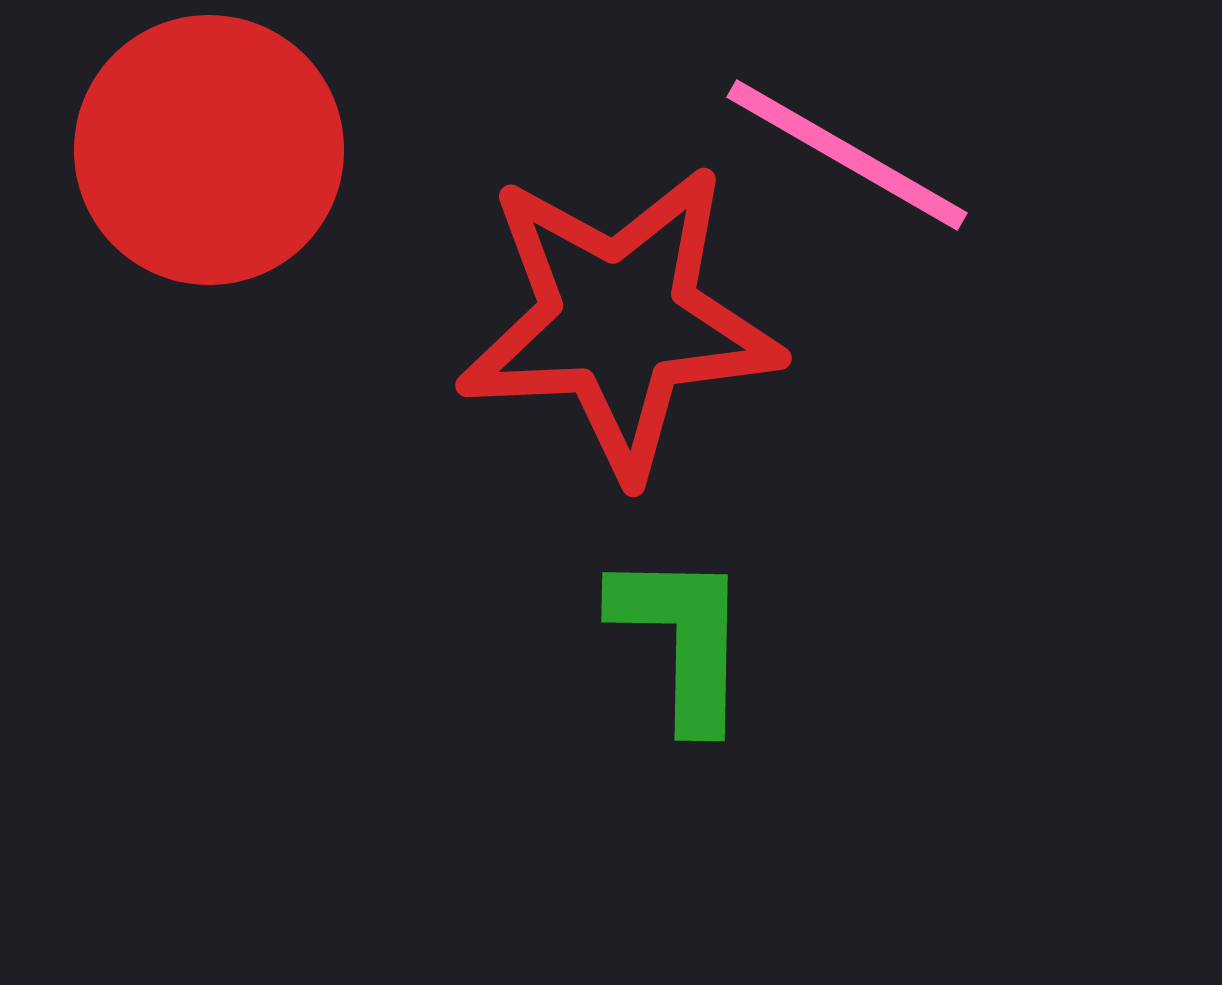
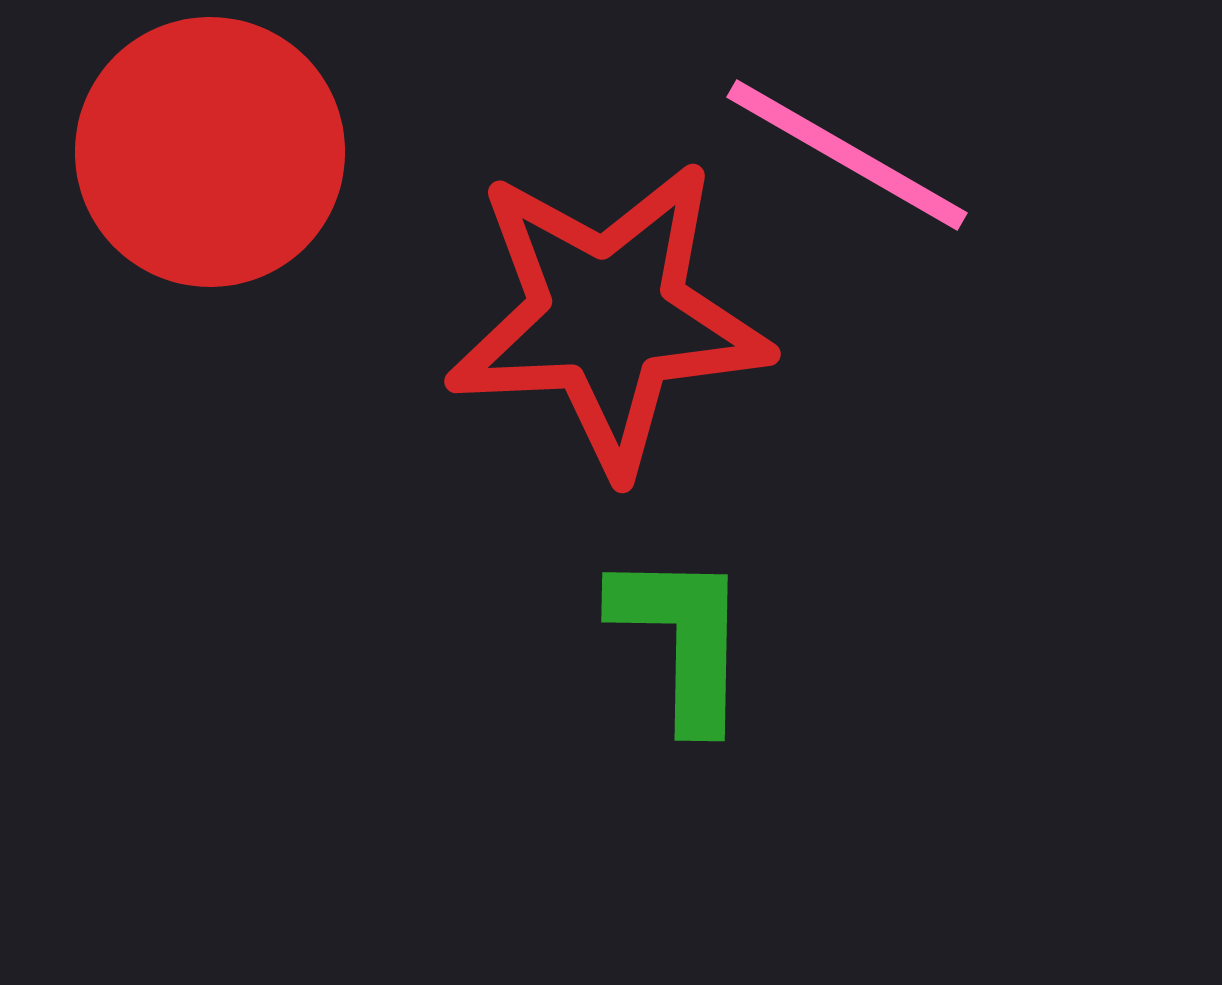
red circle: moved 1 px right, 2 px down
red star: moved 11 px left, 4 px up
